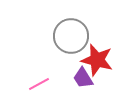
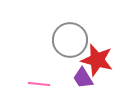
gray circle: moved 1 px left, 4 px down
pink line: rotated 35 degrees clockwise
